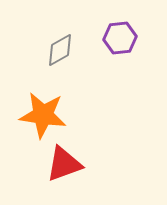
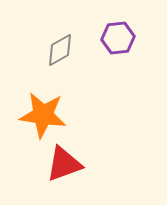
purple hexagon: moved 2 px left
